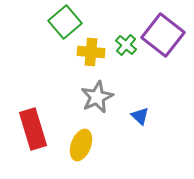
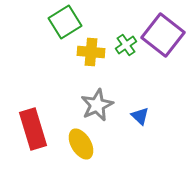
green square: rotated 8 degrees clockwise
green cross: rotated 15 degrees clockwise
gray star: moved 8 px down
yellow ellipse: moved 1 px up; rotated 52 degrees counterclockwise
